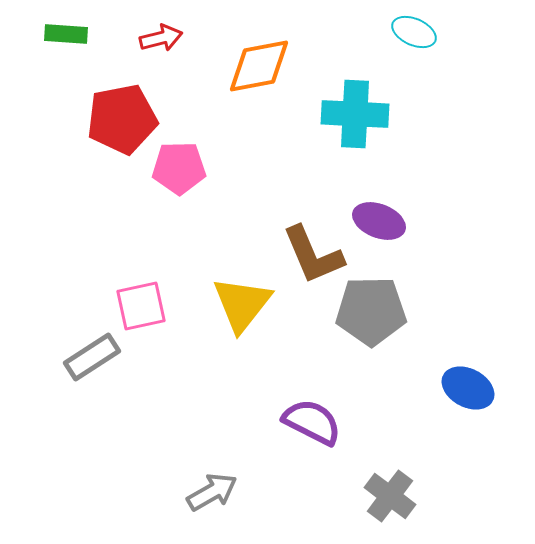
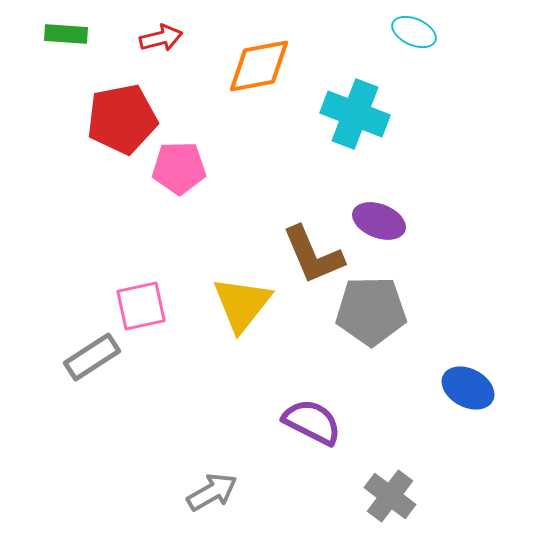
cyan cross: rotated 18 degrees clockwise
